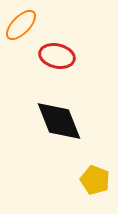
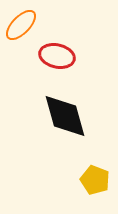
black diamond: moved 6 px right, 5 px up; rotated 6 degrees clockwise
